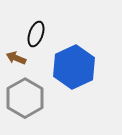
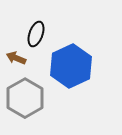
blue hexagon: moved 3 px left, 1 px up
